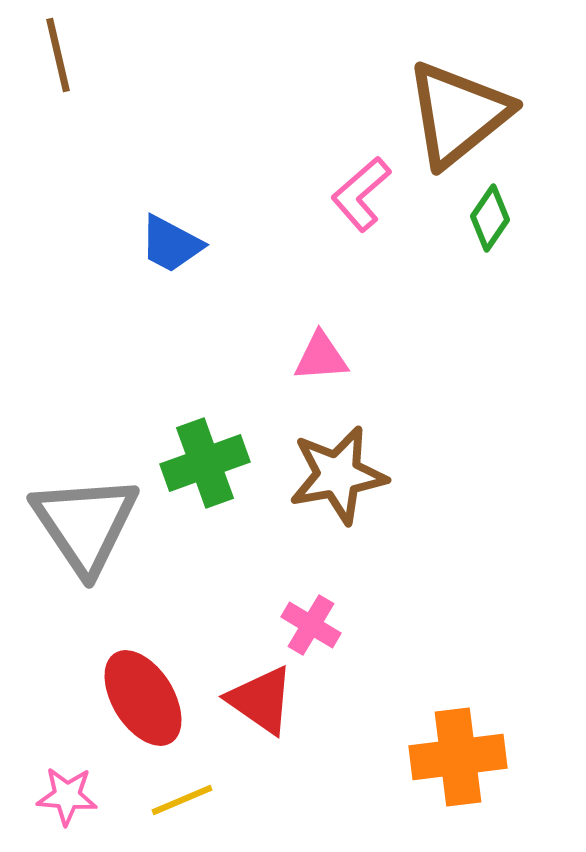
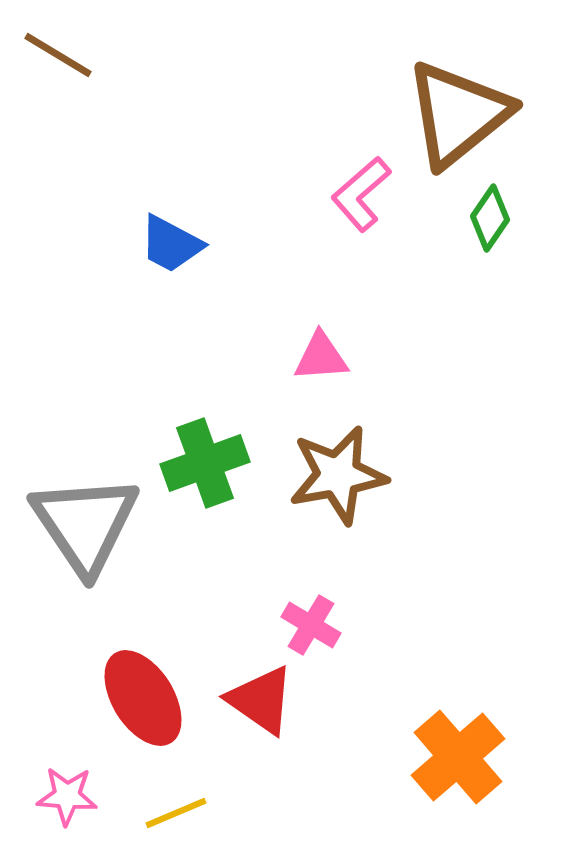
brown line: rotated 46 degrees counterclockwise
orange cross: rotated 34 degrees counterclockwise
yellow line: moved 6 px left, 13 px down
